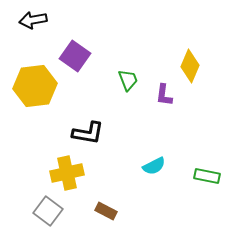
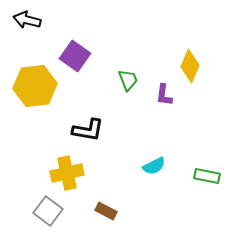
black arrow: moved 6 px left; rotated 24 degrees clockwise
black L-shape: moved 3 px up
